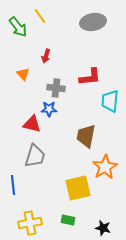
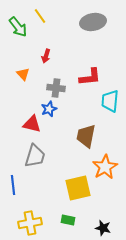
blue star: rotated 21 degrees counterclockwise
